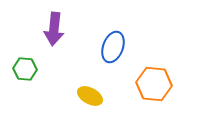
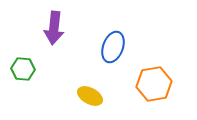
purple arrow: moved 1 px up
green hexagon: moved 2 px left
orange hexagon: rotated 16 degrees counterclockwise
